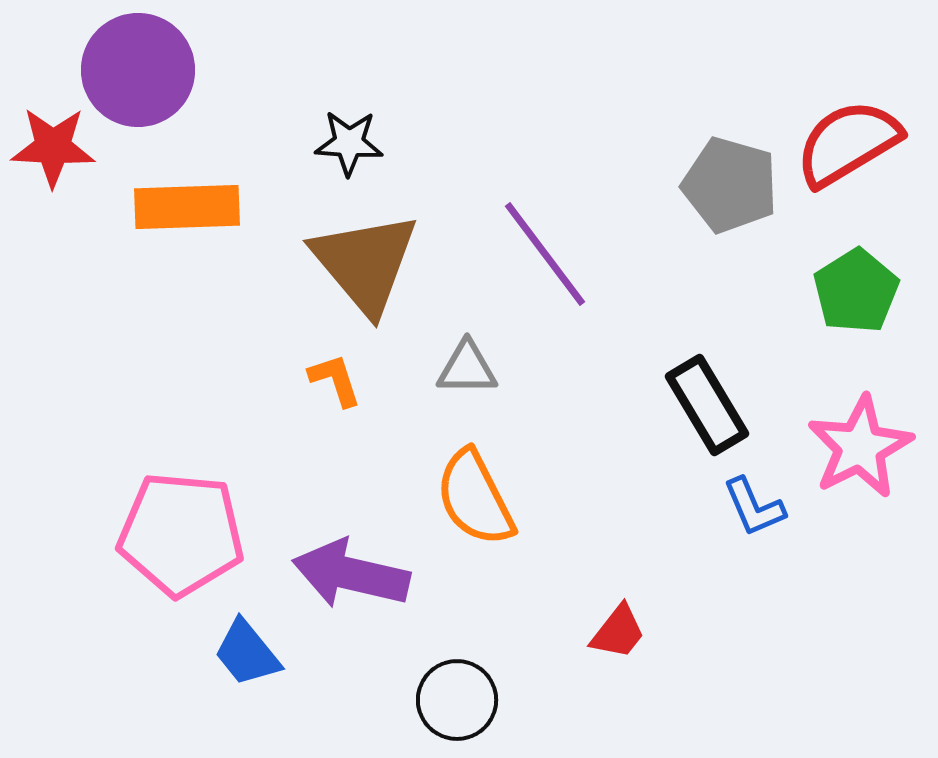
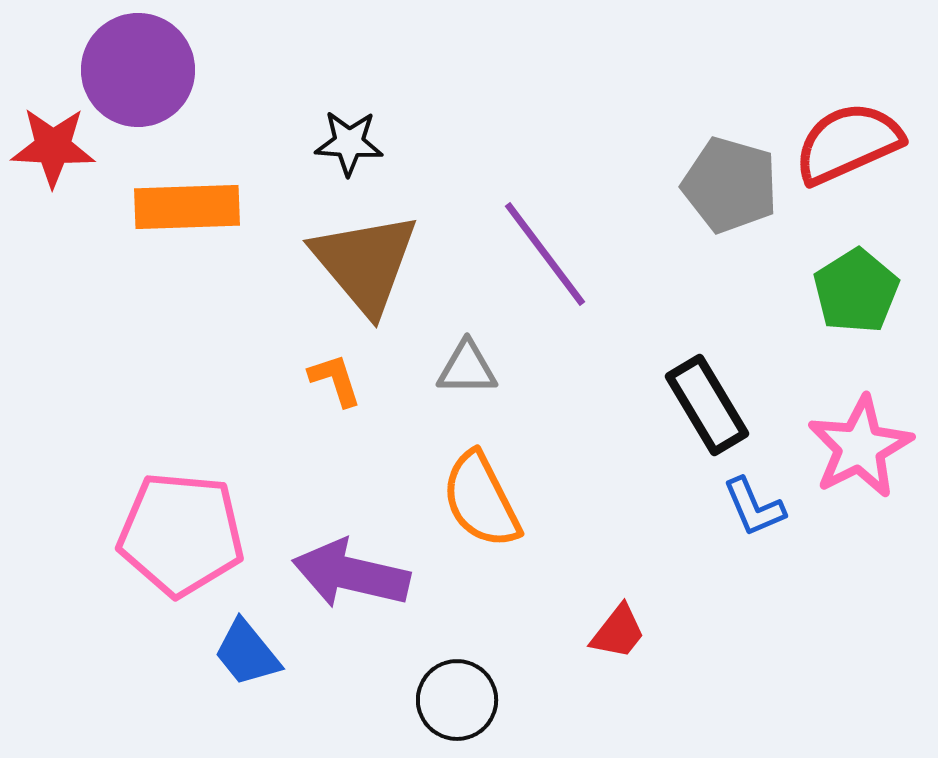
red semicircle: rotated 7 degrees clockwise
orange semicircle: moved 6 px right, 2 px down
